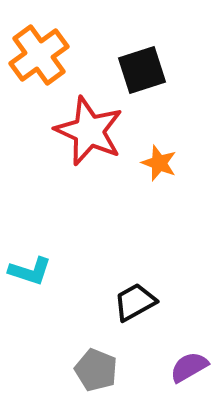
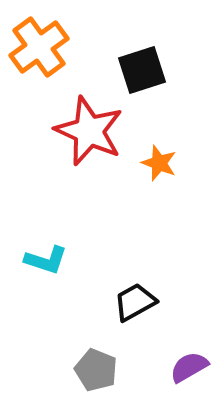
orange cross: moved 8 px up
cyan L-shape: moved 16 px right, 11 px up
